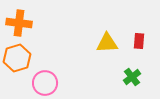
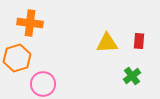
orange cross: moved 11 px right
green cross: moved 1 px up
pink circle: moved 2 px left, 1 px down
